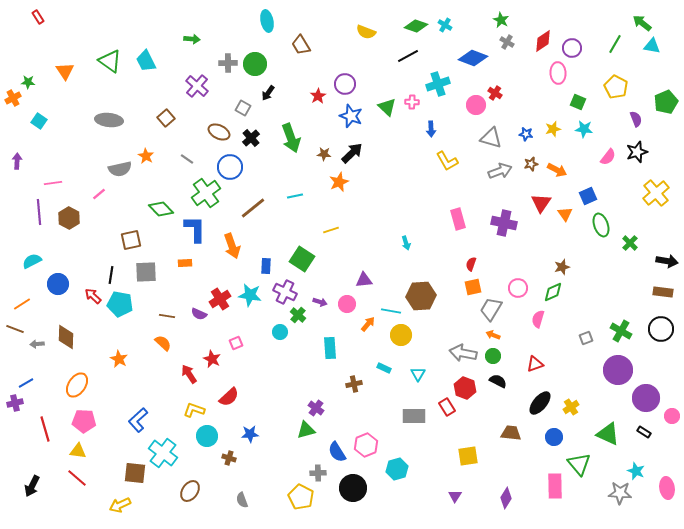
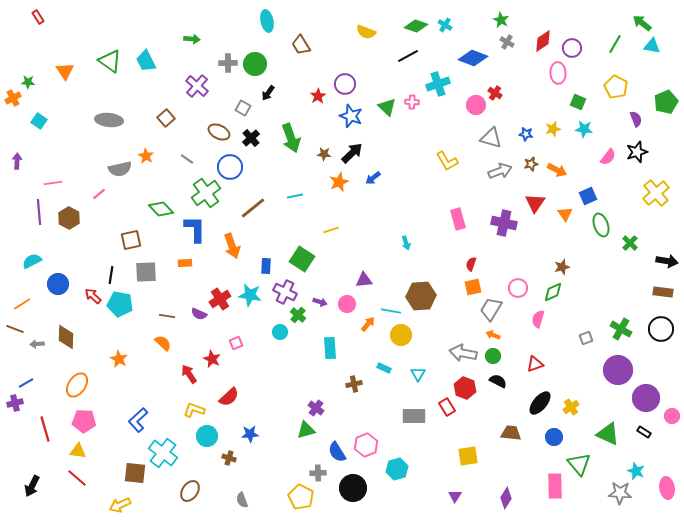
blue arrow at (431, 129): moved 58 px left, 49 px down; rotated 56 degrees clockwise
red triangle at (541, 203): moved 6 px left
green cross at (621, 331): moved 2 px up
